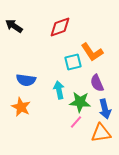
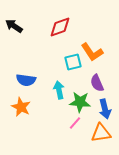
pink line: moved 1 px left, 1 px down
